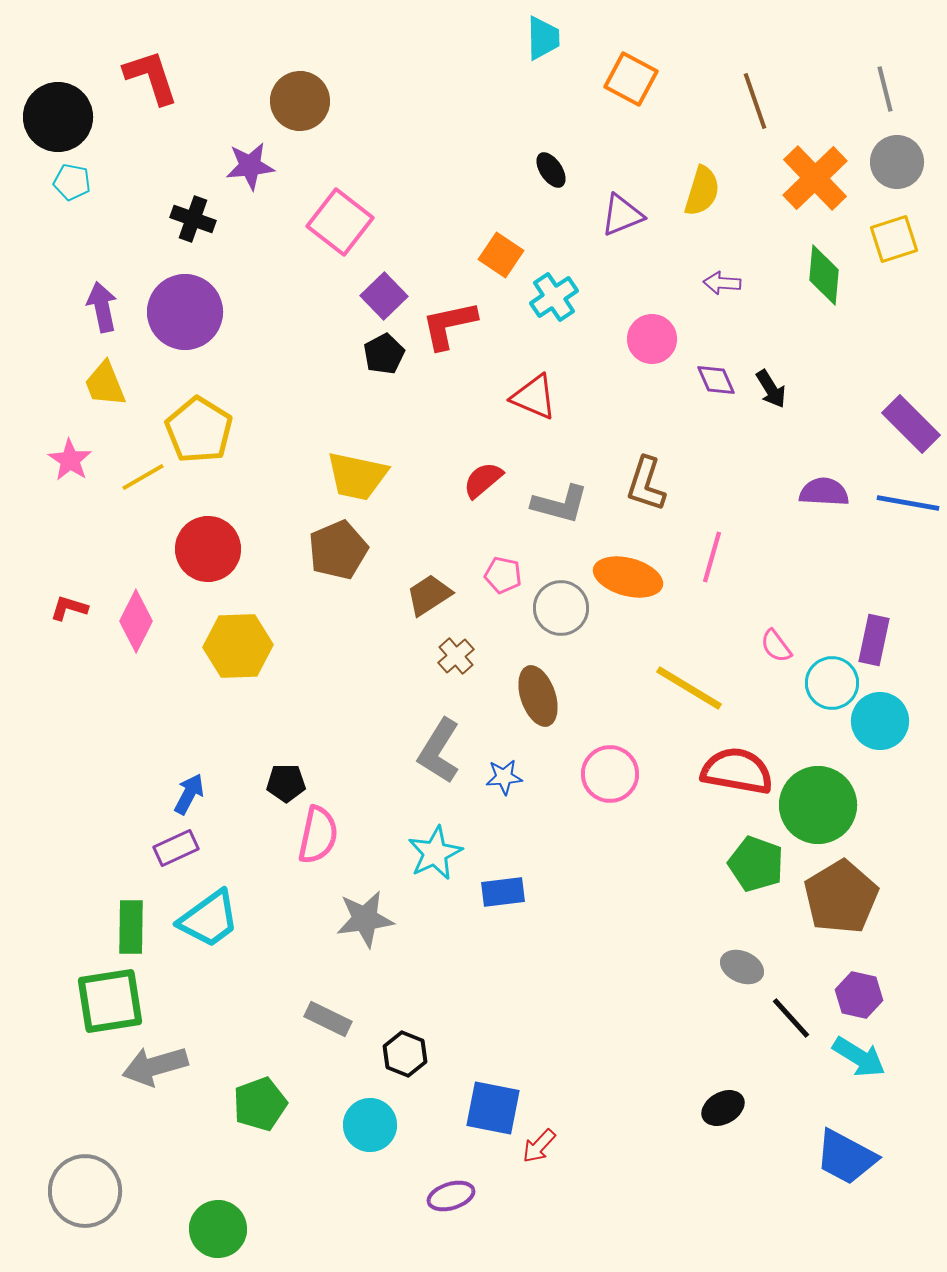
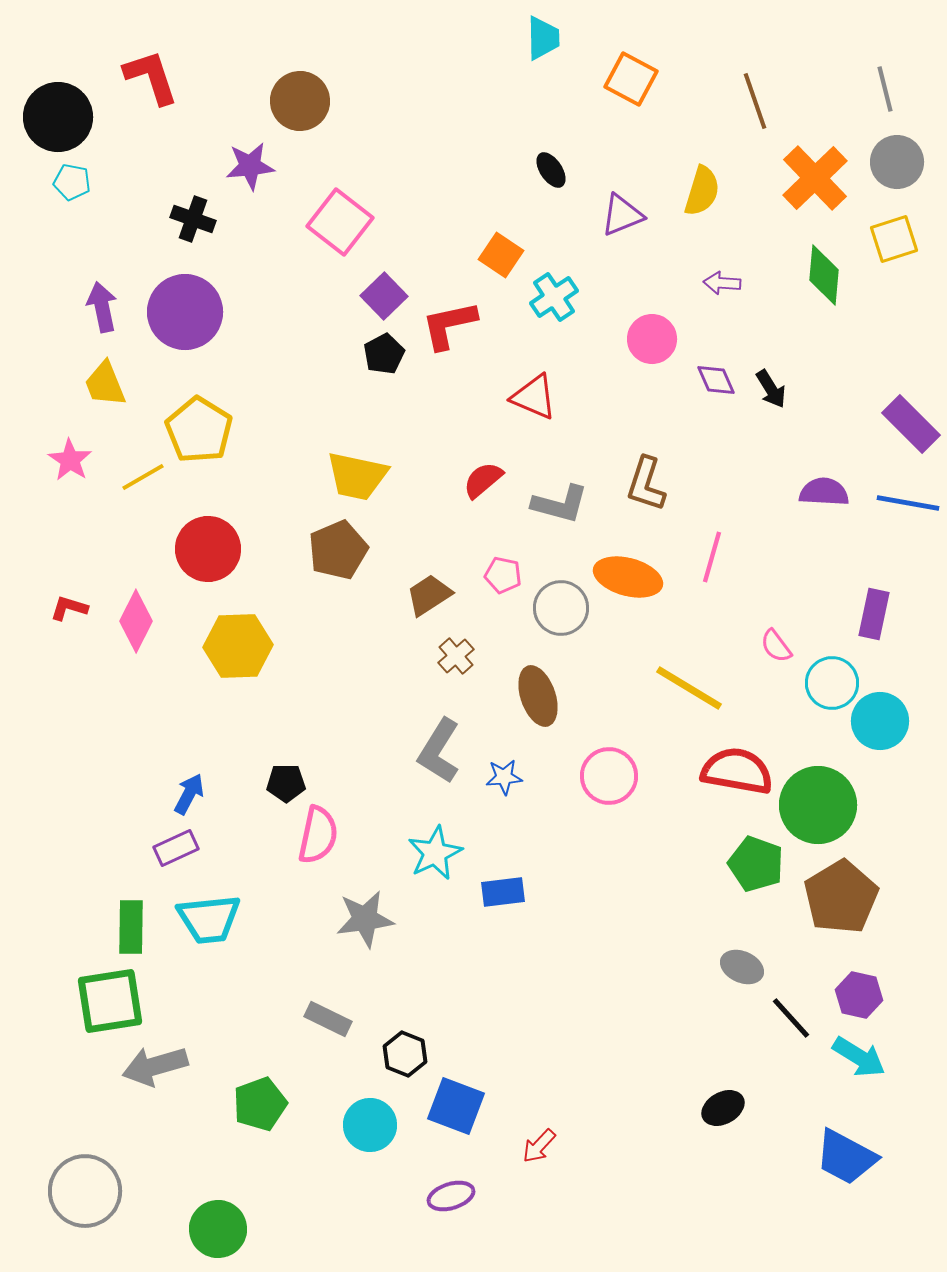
purple rectangle at (874, 640): moved 26 px up
pink circle at (610, 774): moved 1 px left, 2 px down
cyan trapezoid at (209, 919): rotated 30 degrees clockwise
blue square at (493, 1108): moved 37 px left, 2 px up; rotated 10 degrees clockwise
